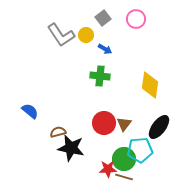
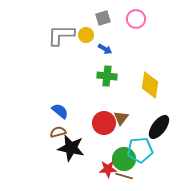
gray square: rotated 21 degrees clockwise
gray L-shape: rotated 124 degrees clockwise
green cross: moved 7 px right
blue semicircle: moved 30 px right
brown triangle: moved 3 px left, 6 px up
brown line: moved 1 px up
